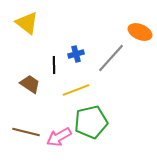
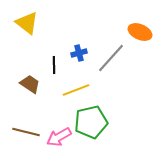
blue cross: moved 3 px right, 1 px up
